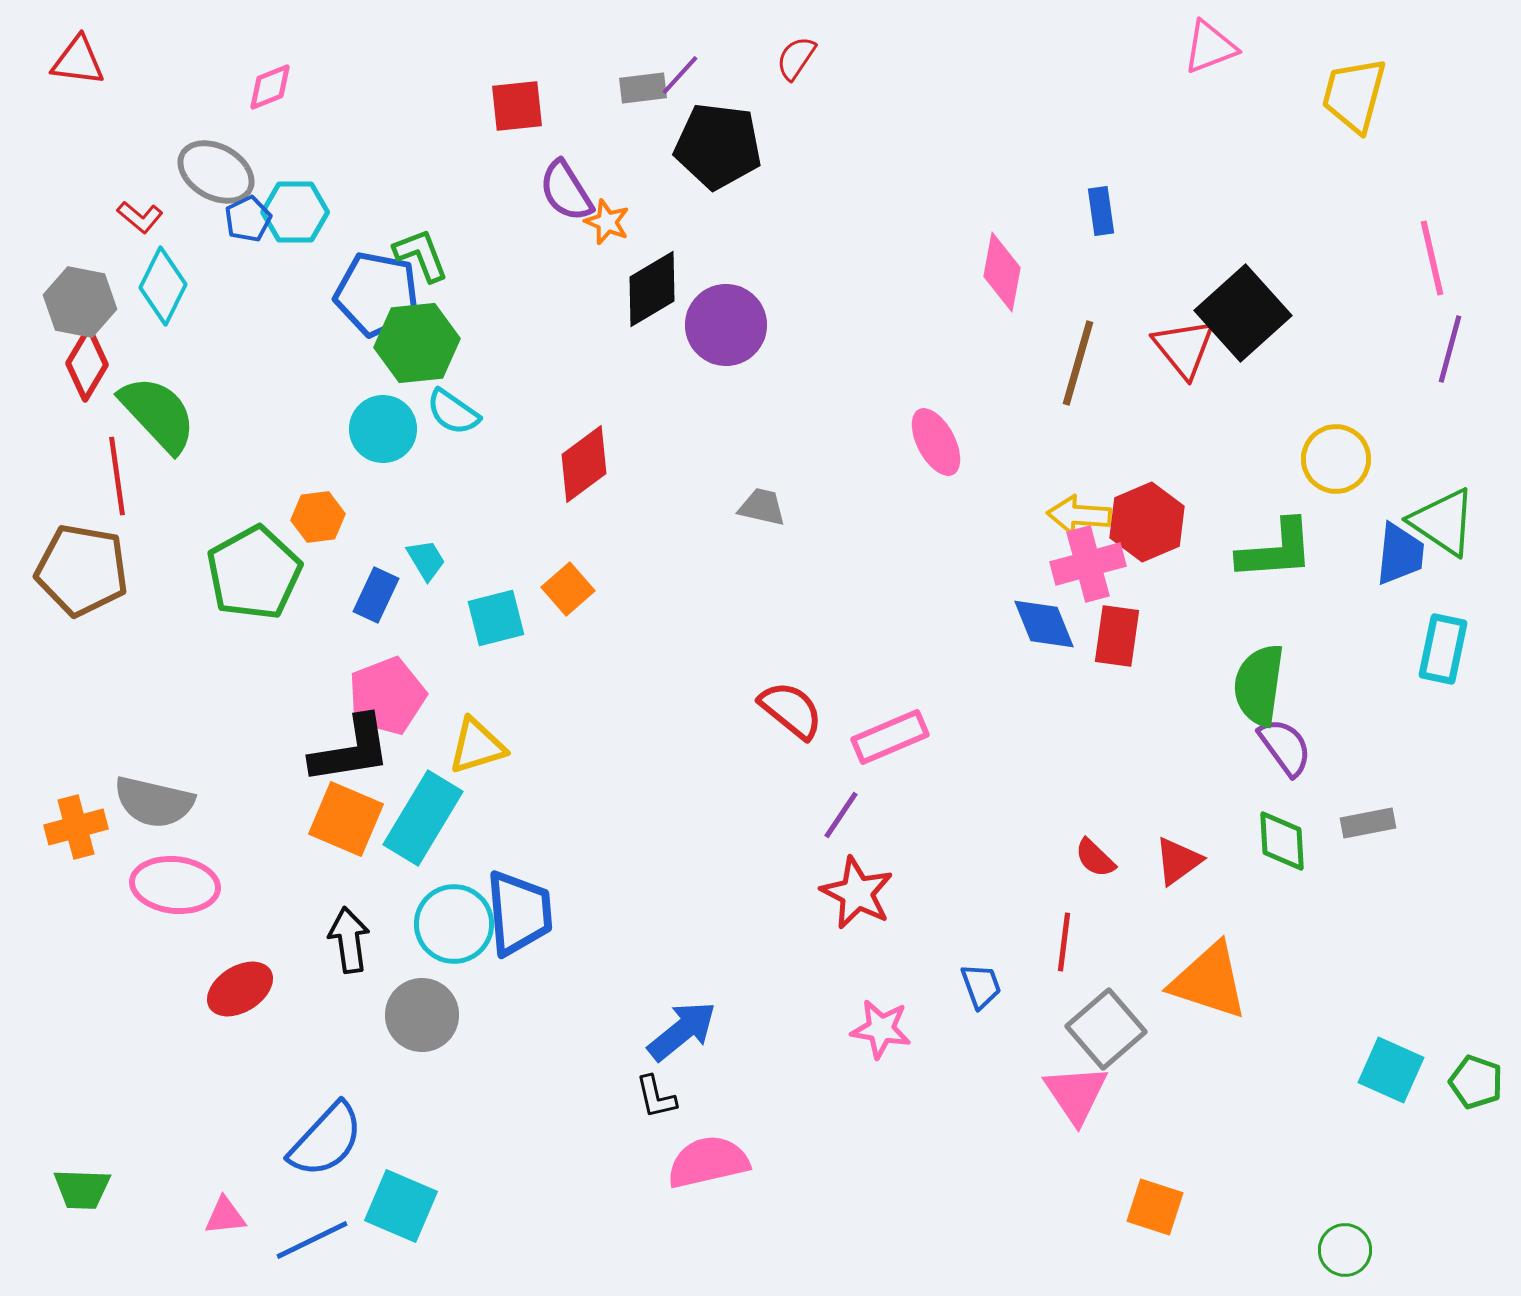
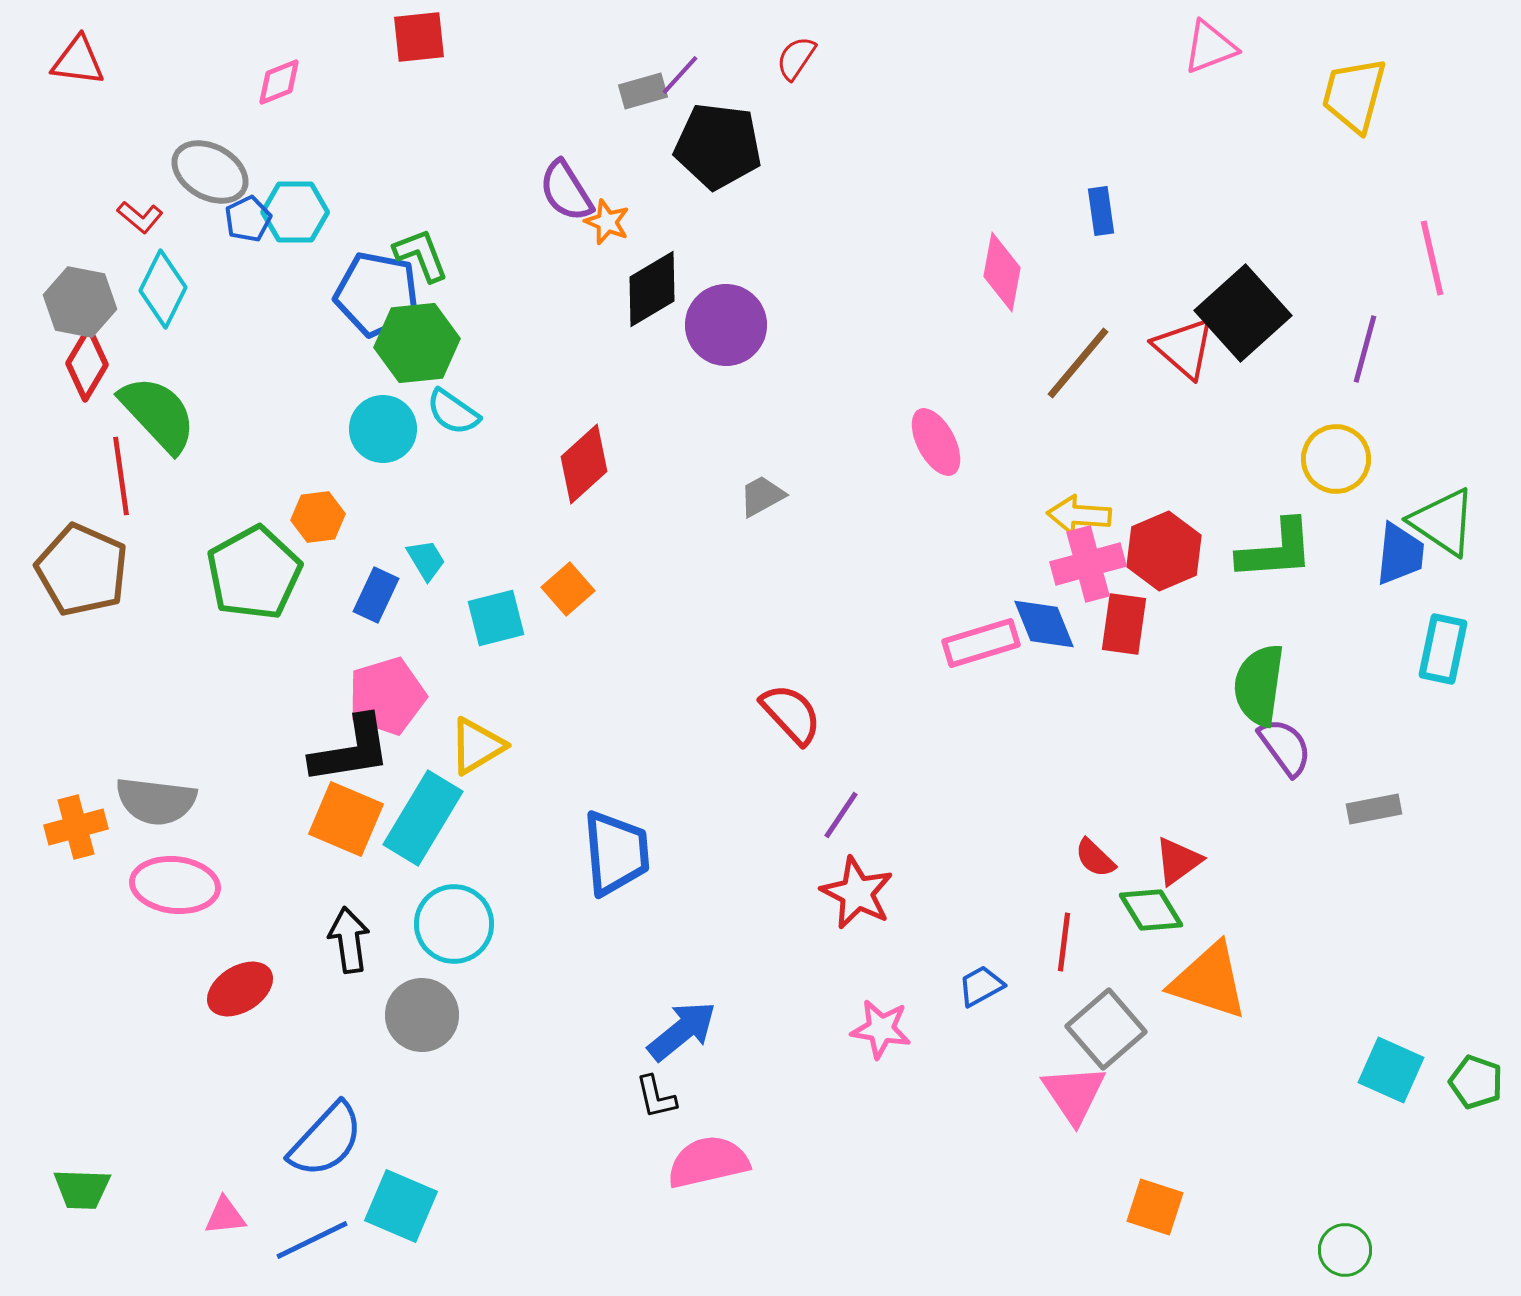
pink diamond at (270, 87): moved 9 px right, 5 px up
gray rectangle at (643, 88): moved 3 px down; rotated 9 degrees counterclockwise
red square at (517, 106): moved 98 px left, 69 px up
gray ellipse at (216, 172): moved 6 px left
cyan diamond at (163, 286): moved 3 px down
red triangle at (1184, 348): rotated 10 degrees counterclockwise
purple line at (1450, 349): moved 85 px left
brown line at (1078, 363): rotated 24 degrees clockwise
red diamond at (584, 464): rotated 6 degrees counterclockwise
red line at (117, 476): moved 4 px right
gray trapezoid at (762, 507): moved 11 px up; rotated 42 degrees counterclockwise
red hexagon at (1147, 522): moved 17 px right, 29 px down
brown pentagon at (82, 570): rotated 14 degrees clockwise
red rectangle at (1117, 636): moved 7 px right, 12 px up
pink pentagon at (387, 696): rotated 4 degrees clockwise
red semicircle at (791, 710): moved 4 px down; rotated 8 degrees clockwise
pink rectangle at (890, 737): moved 91 px right, 94 px up; rotated 6 degrees clockwise
yellow triangle at (477, 746): rotated 14 degrees counterclockwise
gray semicircle at (154, 802): moved 2 px right, 1 px up; rotated 6 degrees counterclockwise
gray rectangle at (1368, 823): moved 6 px right, 14 px up
green diamond at (1282, 841): moved 131 px left, 69 px down; rotated 28 degrees counterclockwise
blue trapezoid at (519, 913): moved 97 px right, 60 px up
blue trapezoid at (981, 986): rotated 99 degrees counterclockwise
pink triangle at (1076, 1094): moved 2 px left
